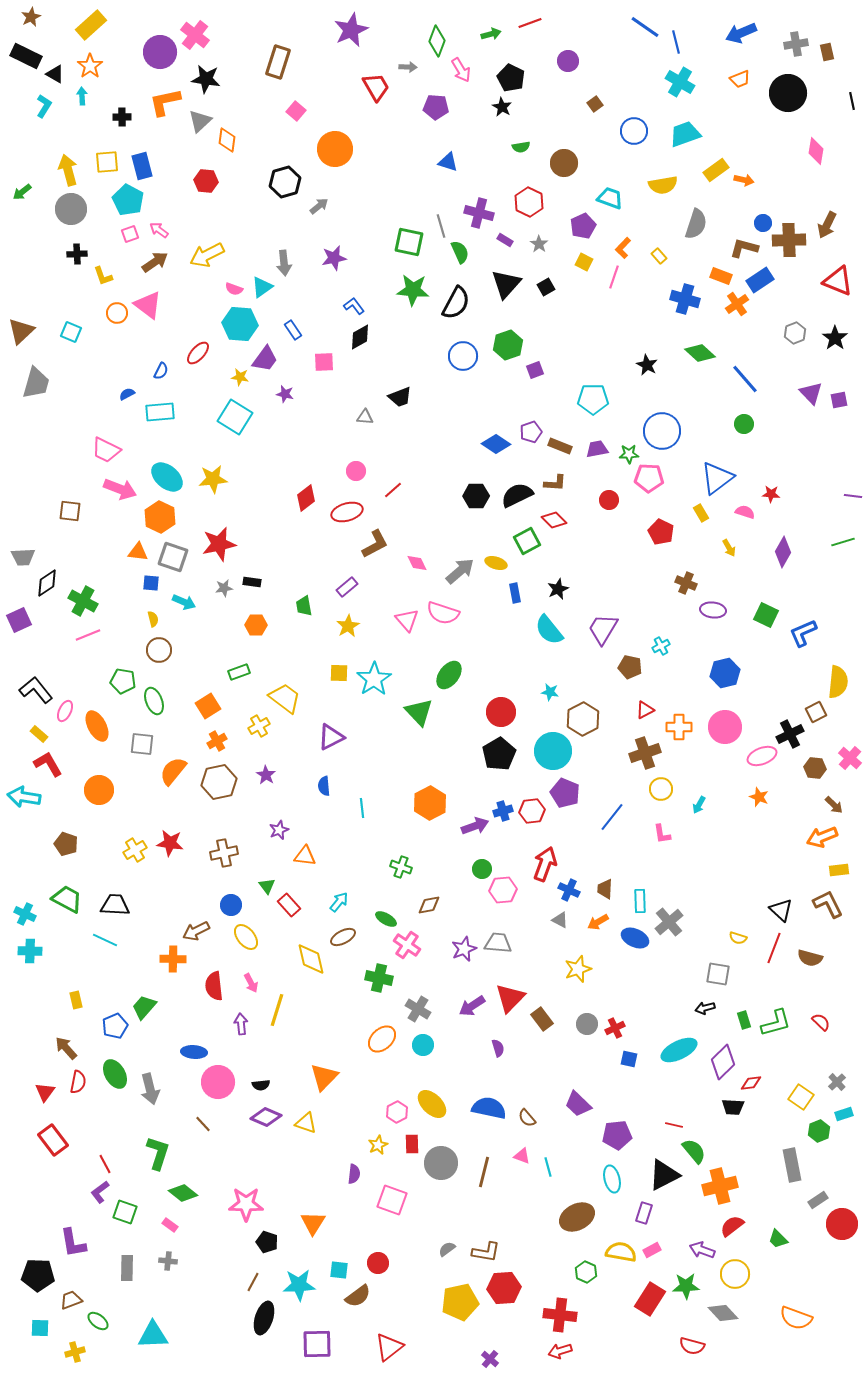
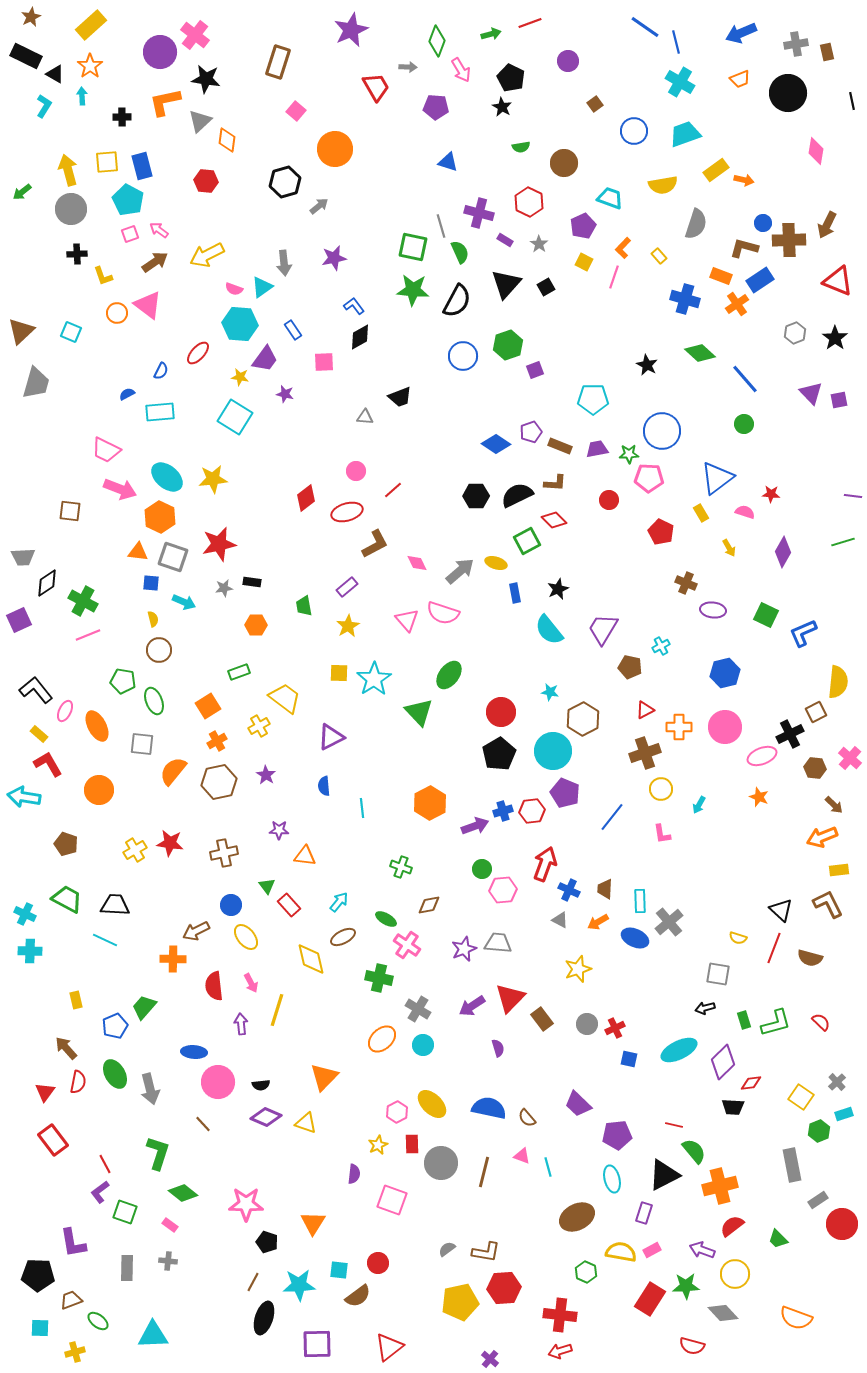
green square at (409, 242): moved 4 px right, 5 px down
black semicircle at (456, 303): moved 1 px right, 2 px up
purple star at (279, 830): rotated 24 degrees clockwise
